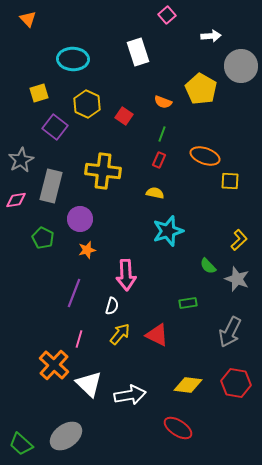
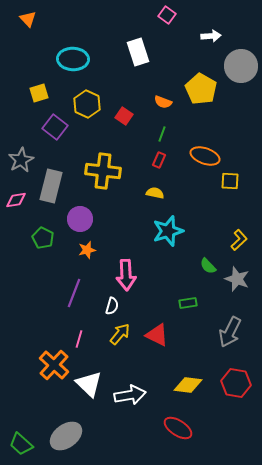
pink square at (167, 15): rotated 12 degrees counterclockwise
